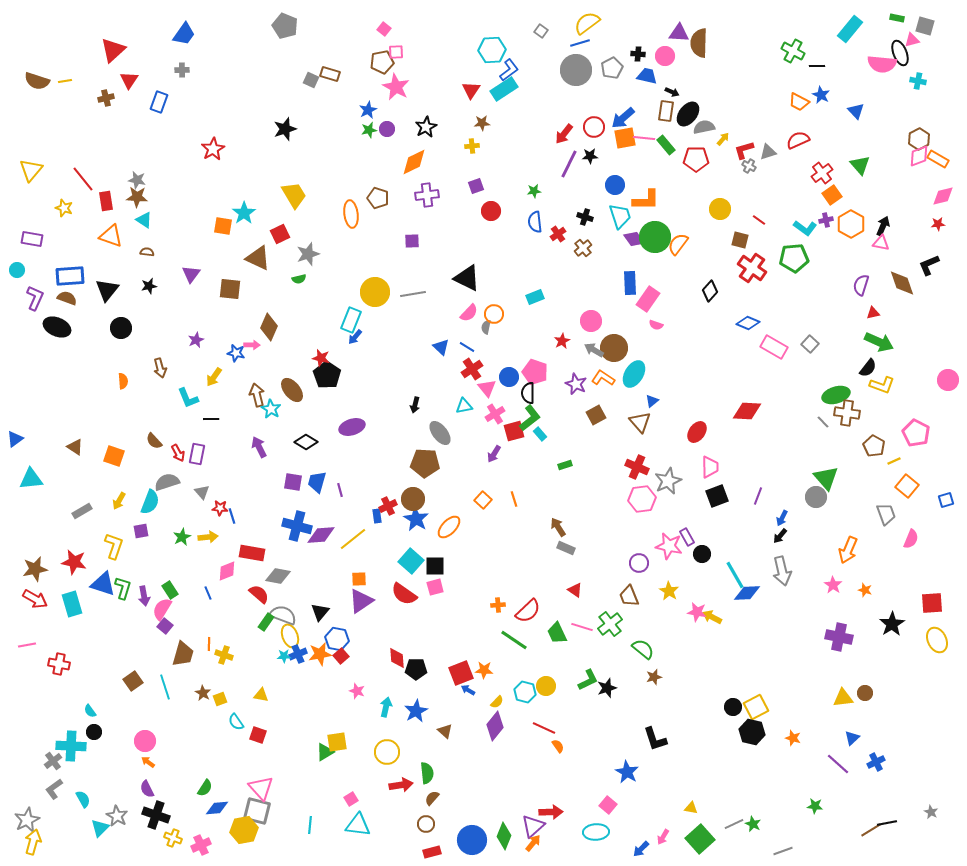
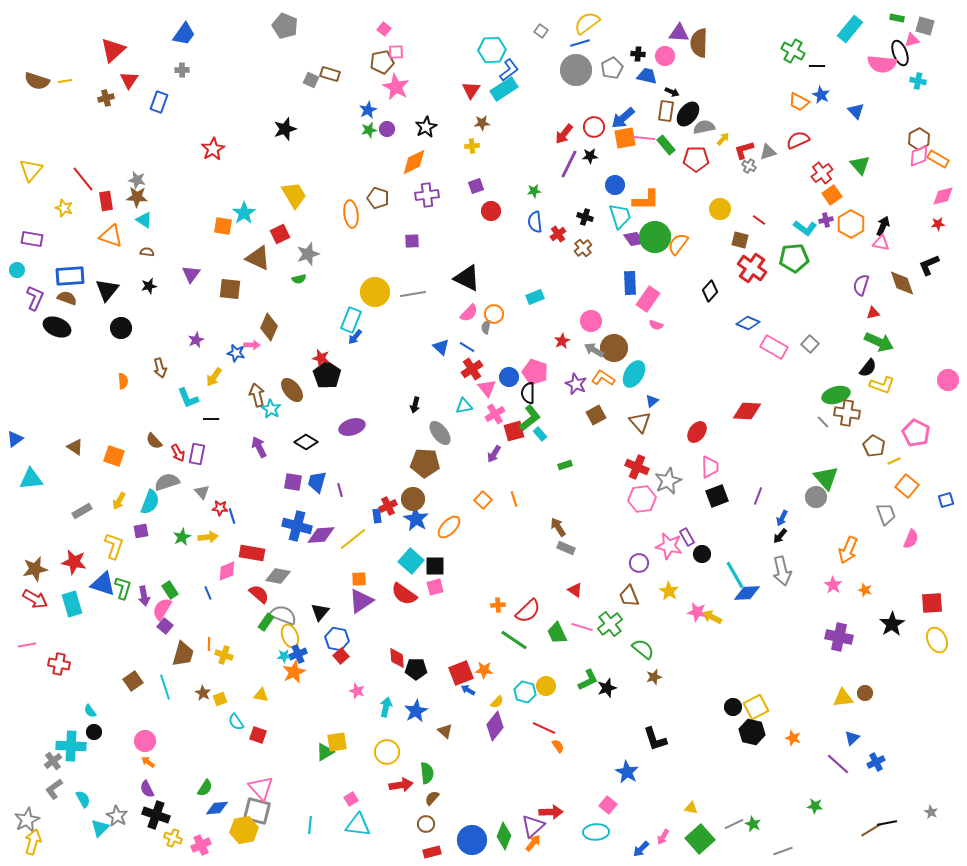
orange star at (320, 654): moved 26 px left, 18 px down; rotated 15 degrees counterclockwise
